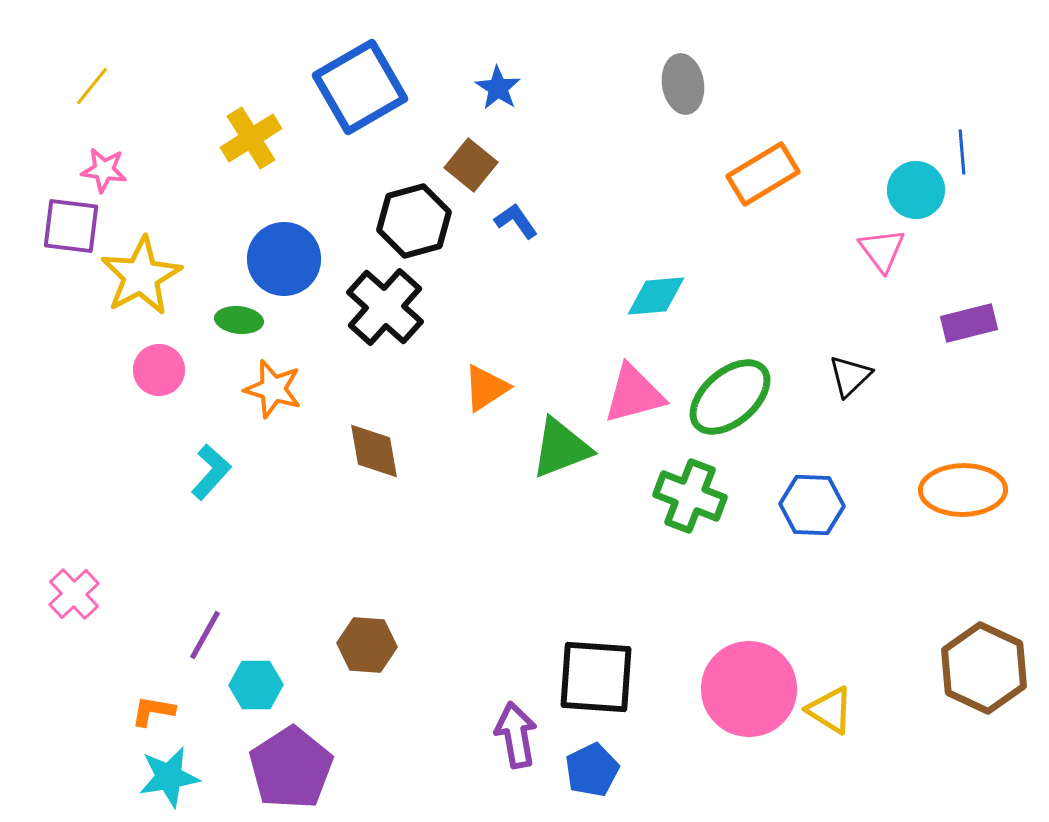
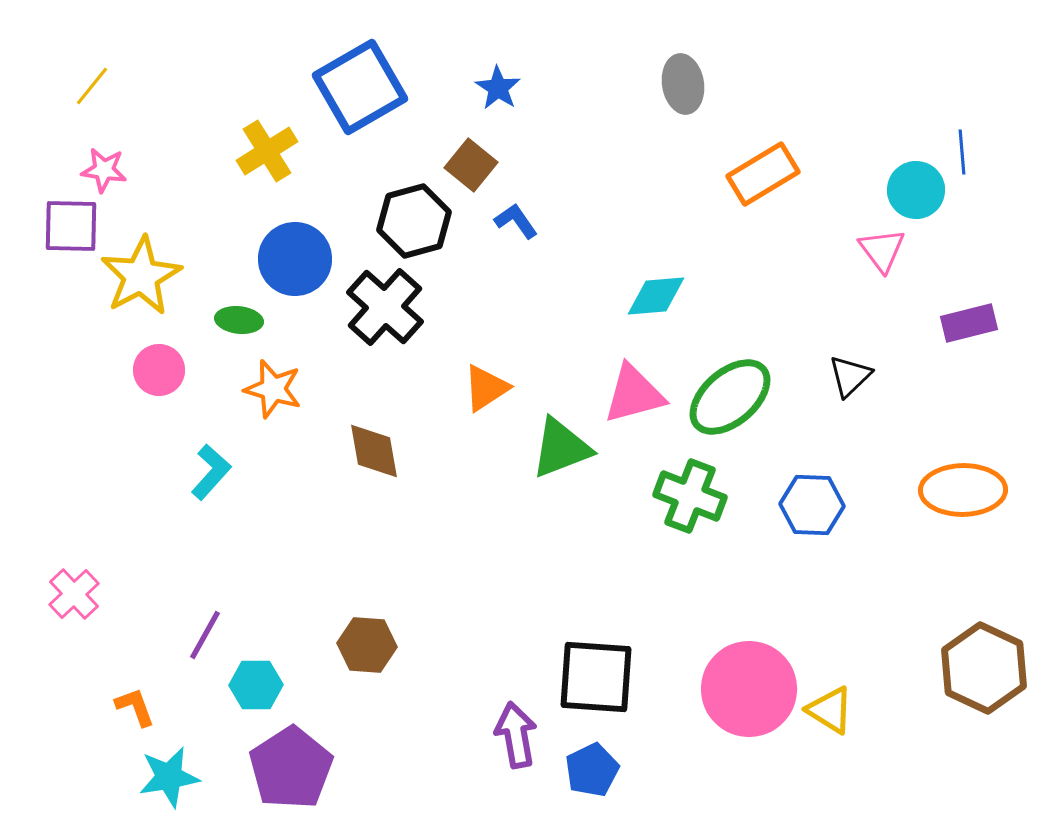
yellow cross at (251, 138): moved 16 px right, 13 px down
purple square at (71, 226): rotated 6 degrees counterclockwise
blue circle at (284, 259): moved 11 px right
orange L-shape at (153, 711): moved 18 px left, 4 px up; rotated 60 degrees clockwise
